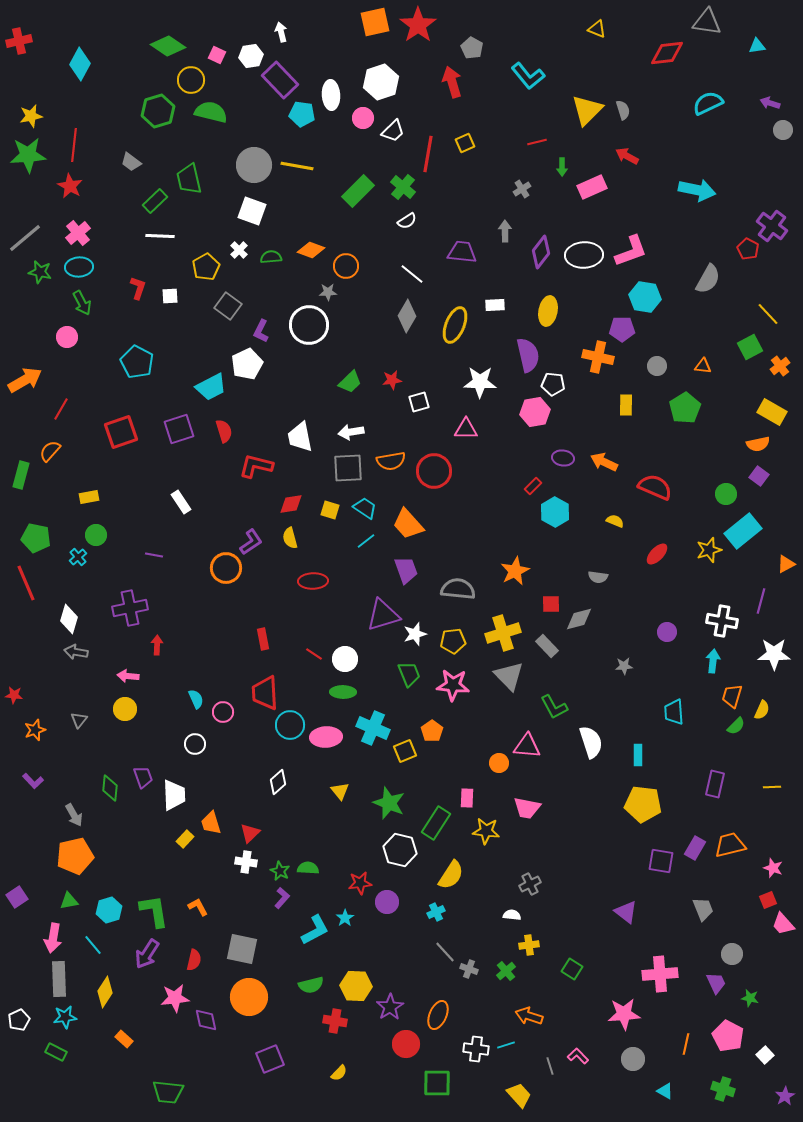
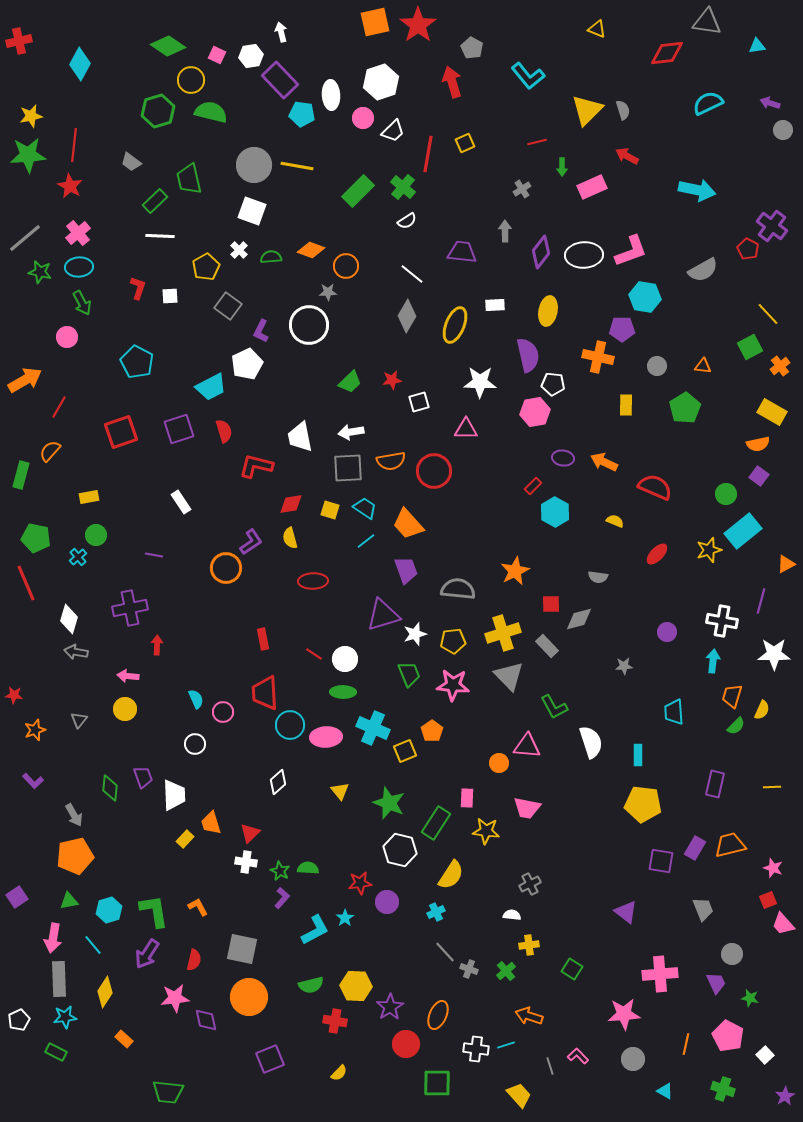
gray semicircle at (708, 279): moved 5 px left, 9 px up; rotated 32 degrees clockwise
red line at (61, 409): moved 2 px left, 2 px up
